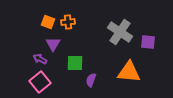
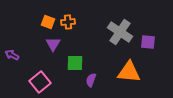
purple arrow: moved 28 px left, 4 px up
